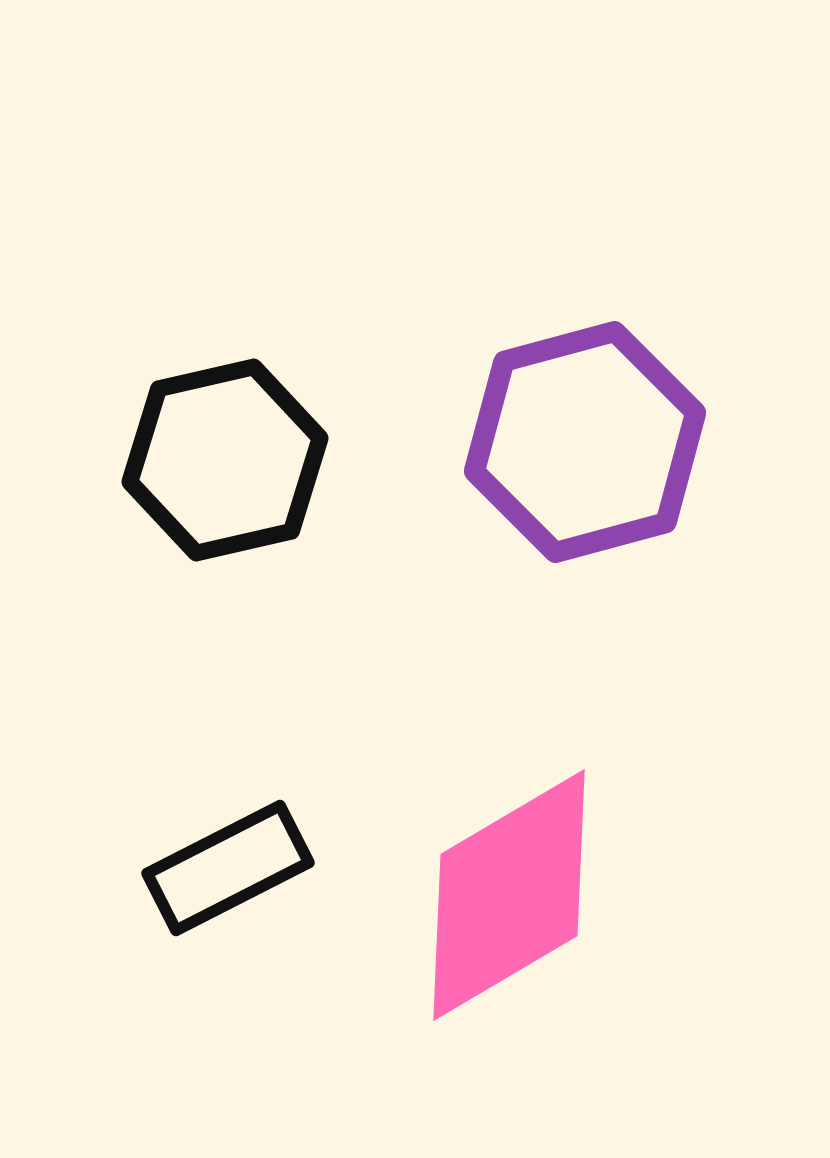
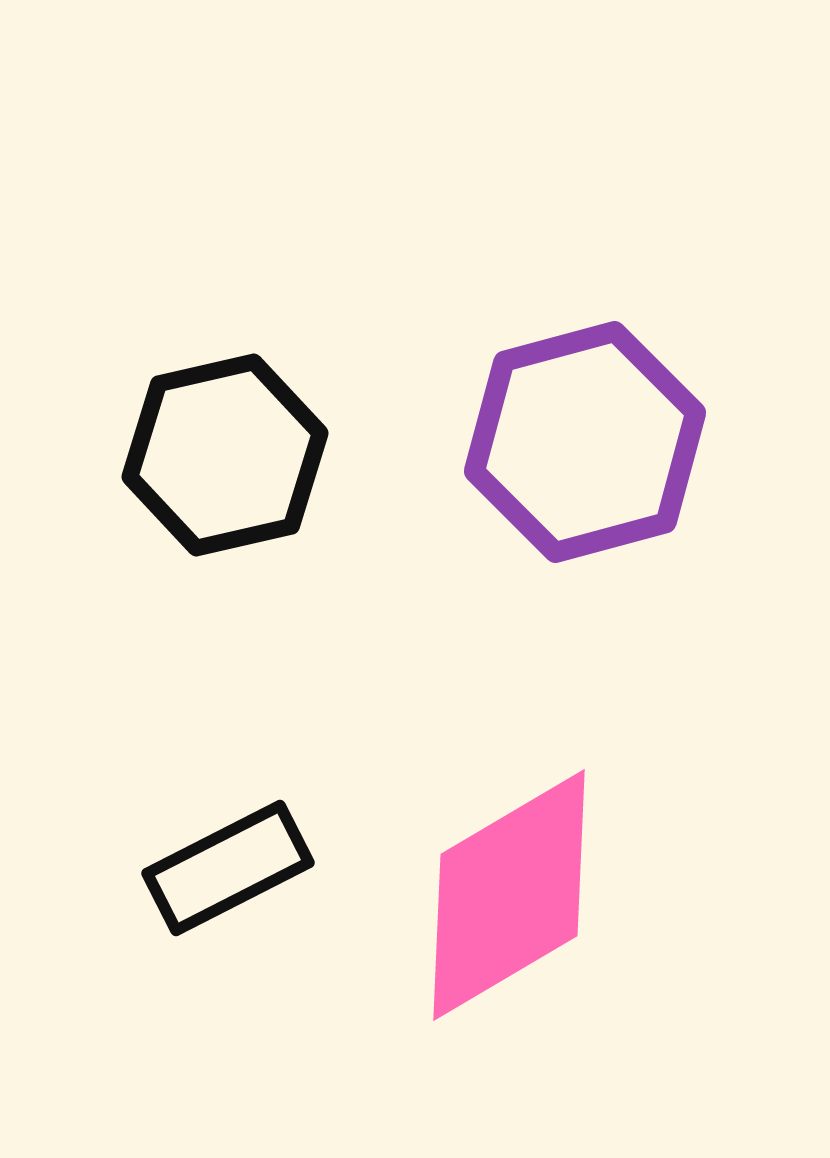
black hexagon: moved 5 px up
